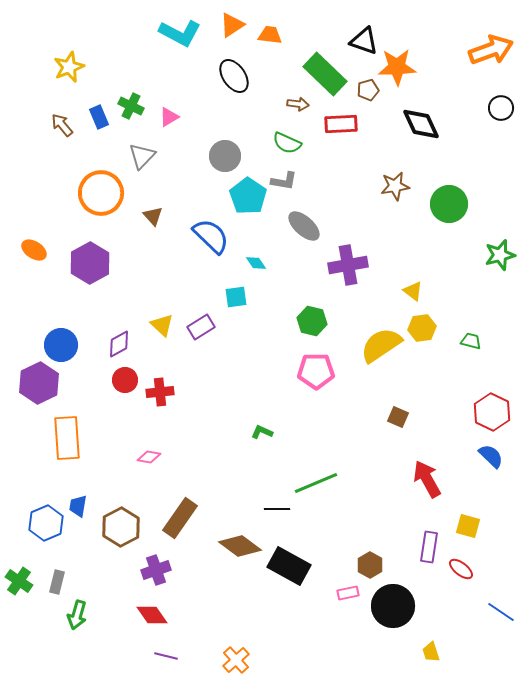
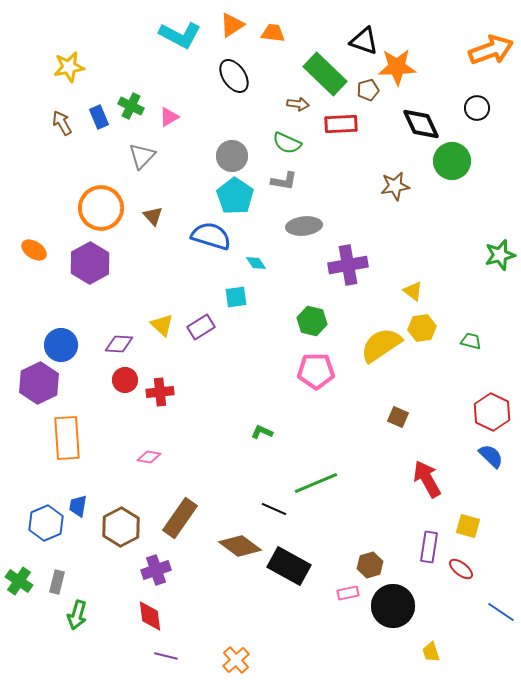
cyan L-shape at (180, 33): moved 2 px down
orange trapezoid at (270, 35): moved 3 px right, 2 px up
yellow star at (69, 67): rotated 12 degrees clockwise
black circle at (501, 108): moved 24 px left
brown arrow at (62, 125): moved 2 px up; rotated 10 degrees clockwise
gray circle at (225, 156): moved 7 px right
orange circle at (101, 193): moved 15 px down
cyan pentagon at (248, 196): moved 13 px left
green circle at (449, 204): moved 3 px right, 43 px up
gray ellipse at (304, 226): rotated 48 degrees counterclockwise
blue semicircle at (211, 236): rotated 27 degrees counterclockwise
purple diamond at (119, 344): rotated 32 degrees clockwise
black line at (277, 509): moved 3 px left; rotated 25 degrees clockwise
brown hexagon at (370, 565): rotated 15 degrees clockwise
red diamond at (152, 615): moved 2 px left, 1 px down; rotated 28 degrees clockwise
